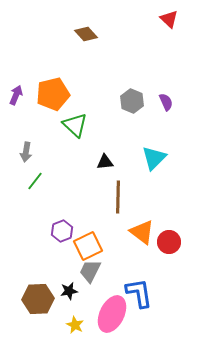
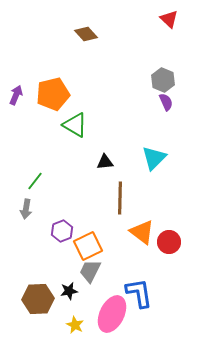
gray hexagon: moved 31 px right, 21 px up
green triangle: rotated 12 degrees counterclockwise
gray arrow: moved 57 px down
brown line: moved 2 px right, 1 px down
